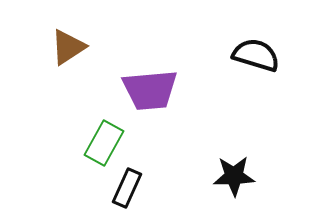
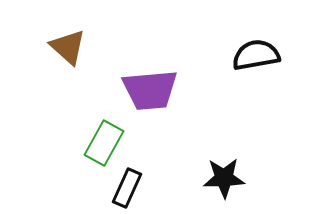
brown triangle: rotated 45 degrees counterclockwise
black semicircle: rotated 27 degrees counterclockwise
black star: moved 10 px left, 2 px down
